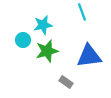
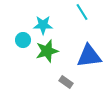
cyan line: rotated 12 degrees counterclockwise
cyan star: rotated 12 degrees clockwise
